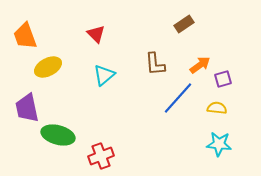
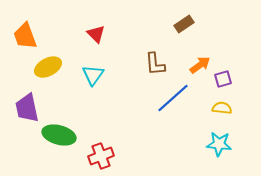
cyan triangle: moved 11 px left; rotated 15 degrees counterclockwise
blue line: moved 5 px left; rotated 6 degrees clockwise
yellow semicircle: moved 5 px right
green ellipse: moved 1 px right
